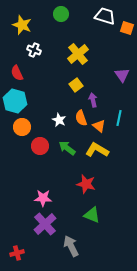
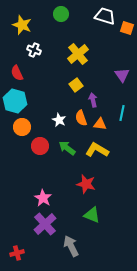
cyan line: moved 3 px right, 5 px up
orange triangle: moved 1 px right, 2 px up; rotated 32 degrees counterclockwise
pink star: rotated 30 degrees clockwise
